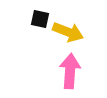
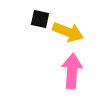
pink arrow: moved 2 px right
